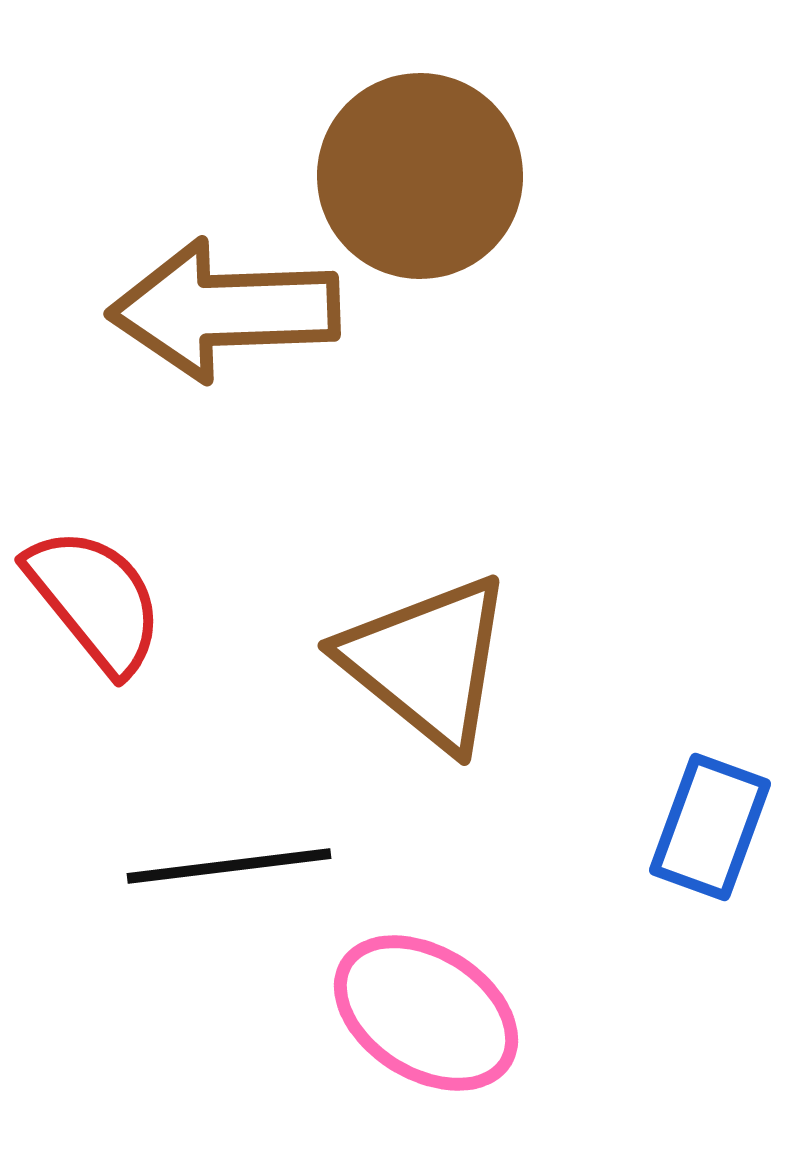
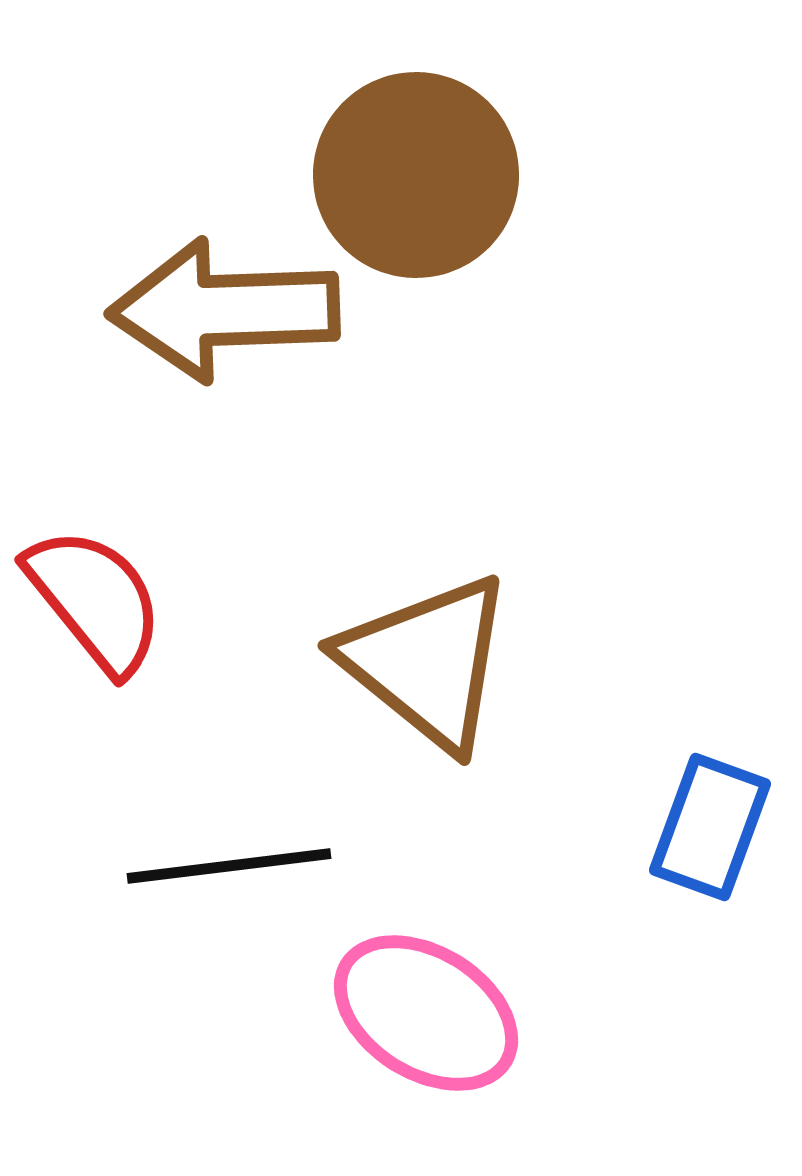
brown circle: moved 4 px left, 1 px up
